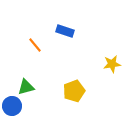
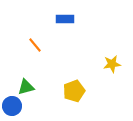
blue rectangle: moved 12 px up; rotated 18 degrees counterclockwise
